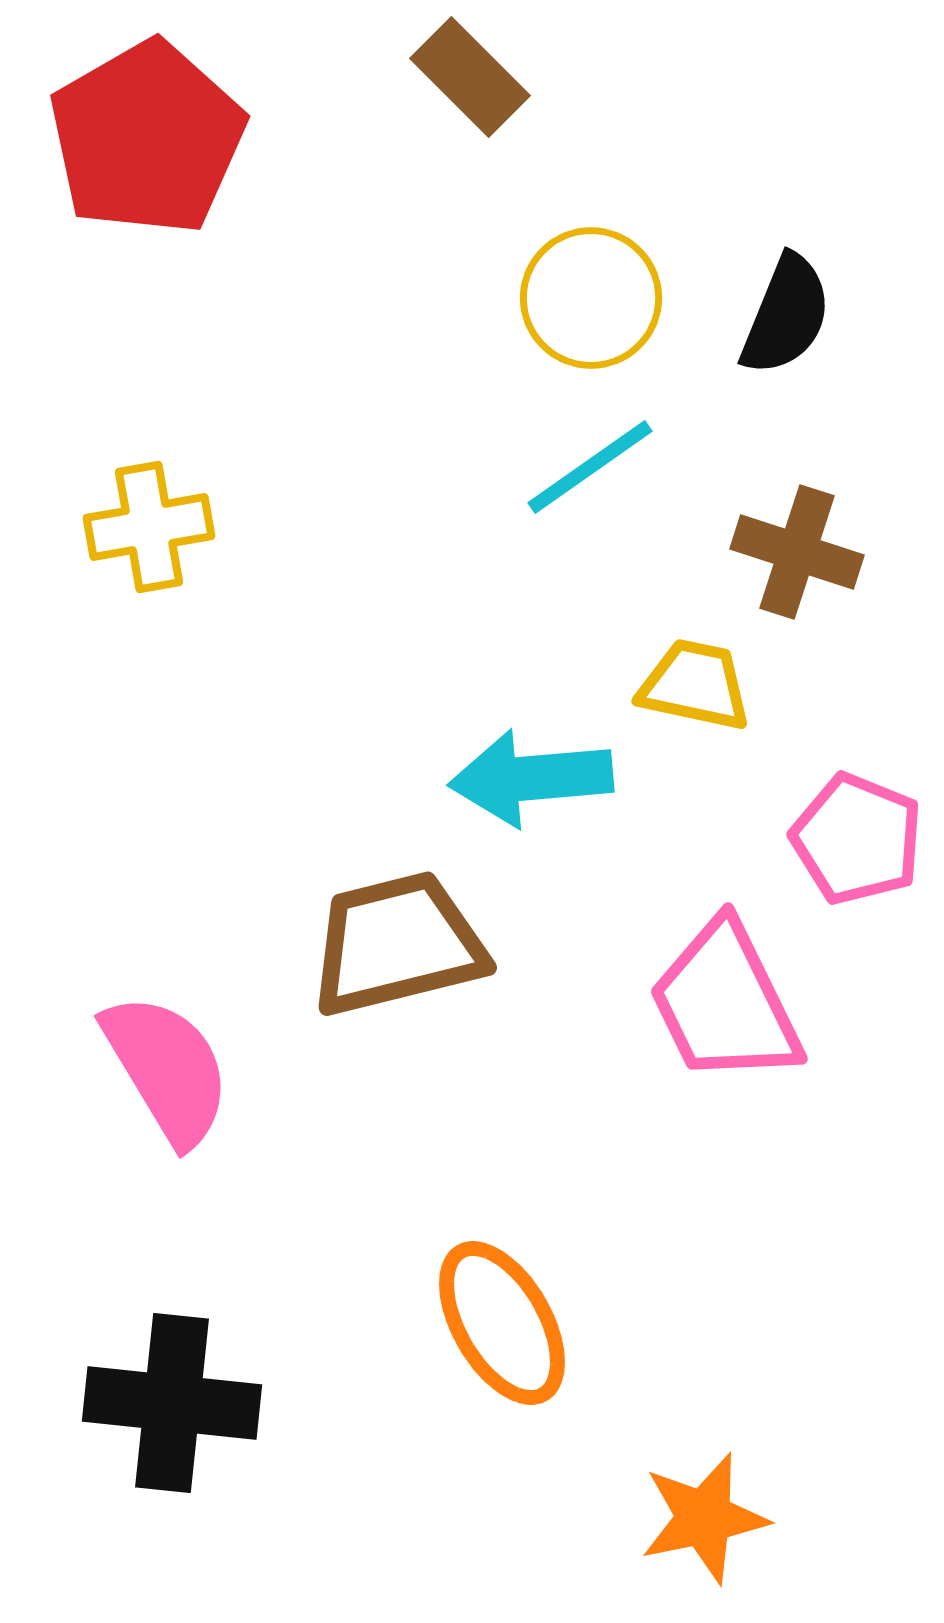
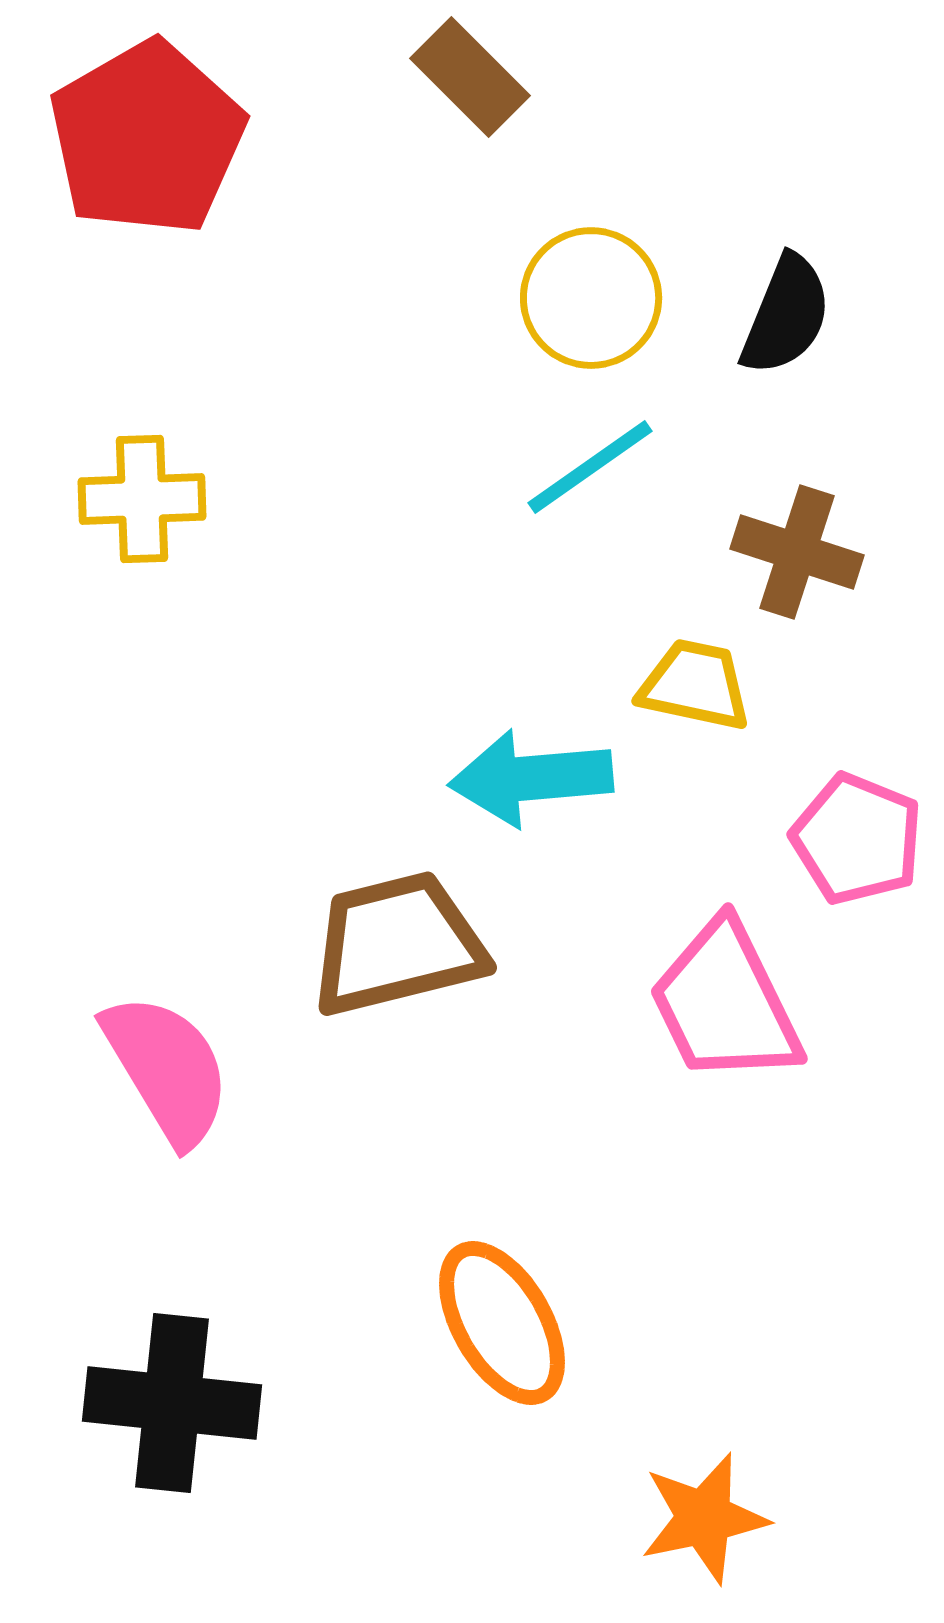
yellow cross: moved 7 px left, 28 px up; rotated 8 degrees clockwise
